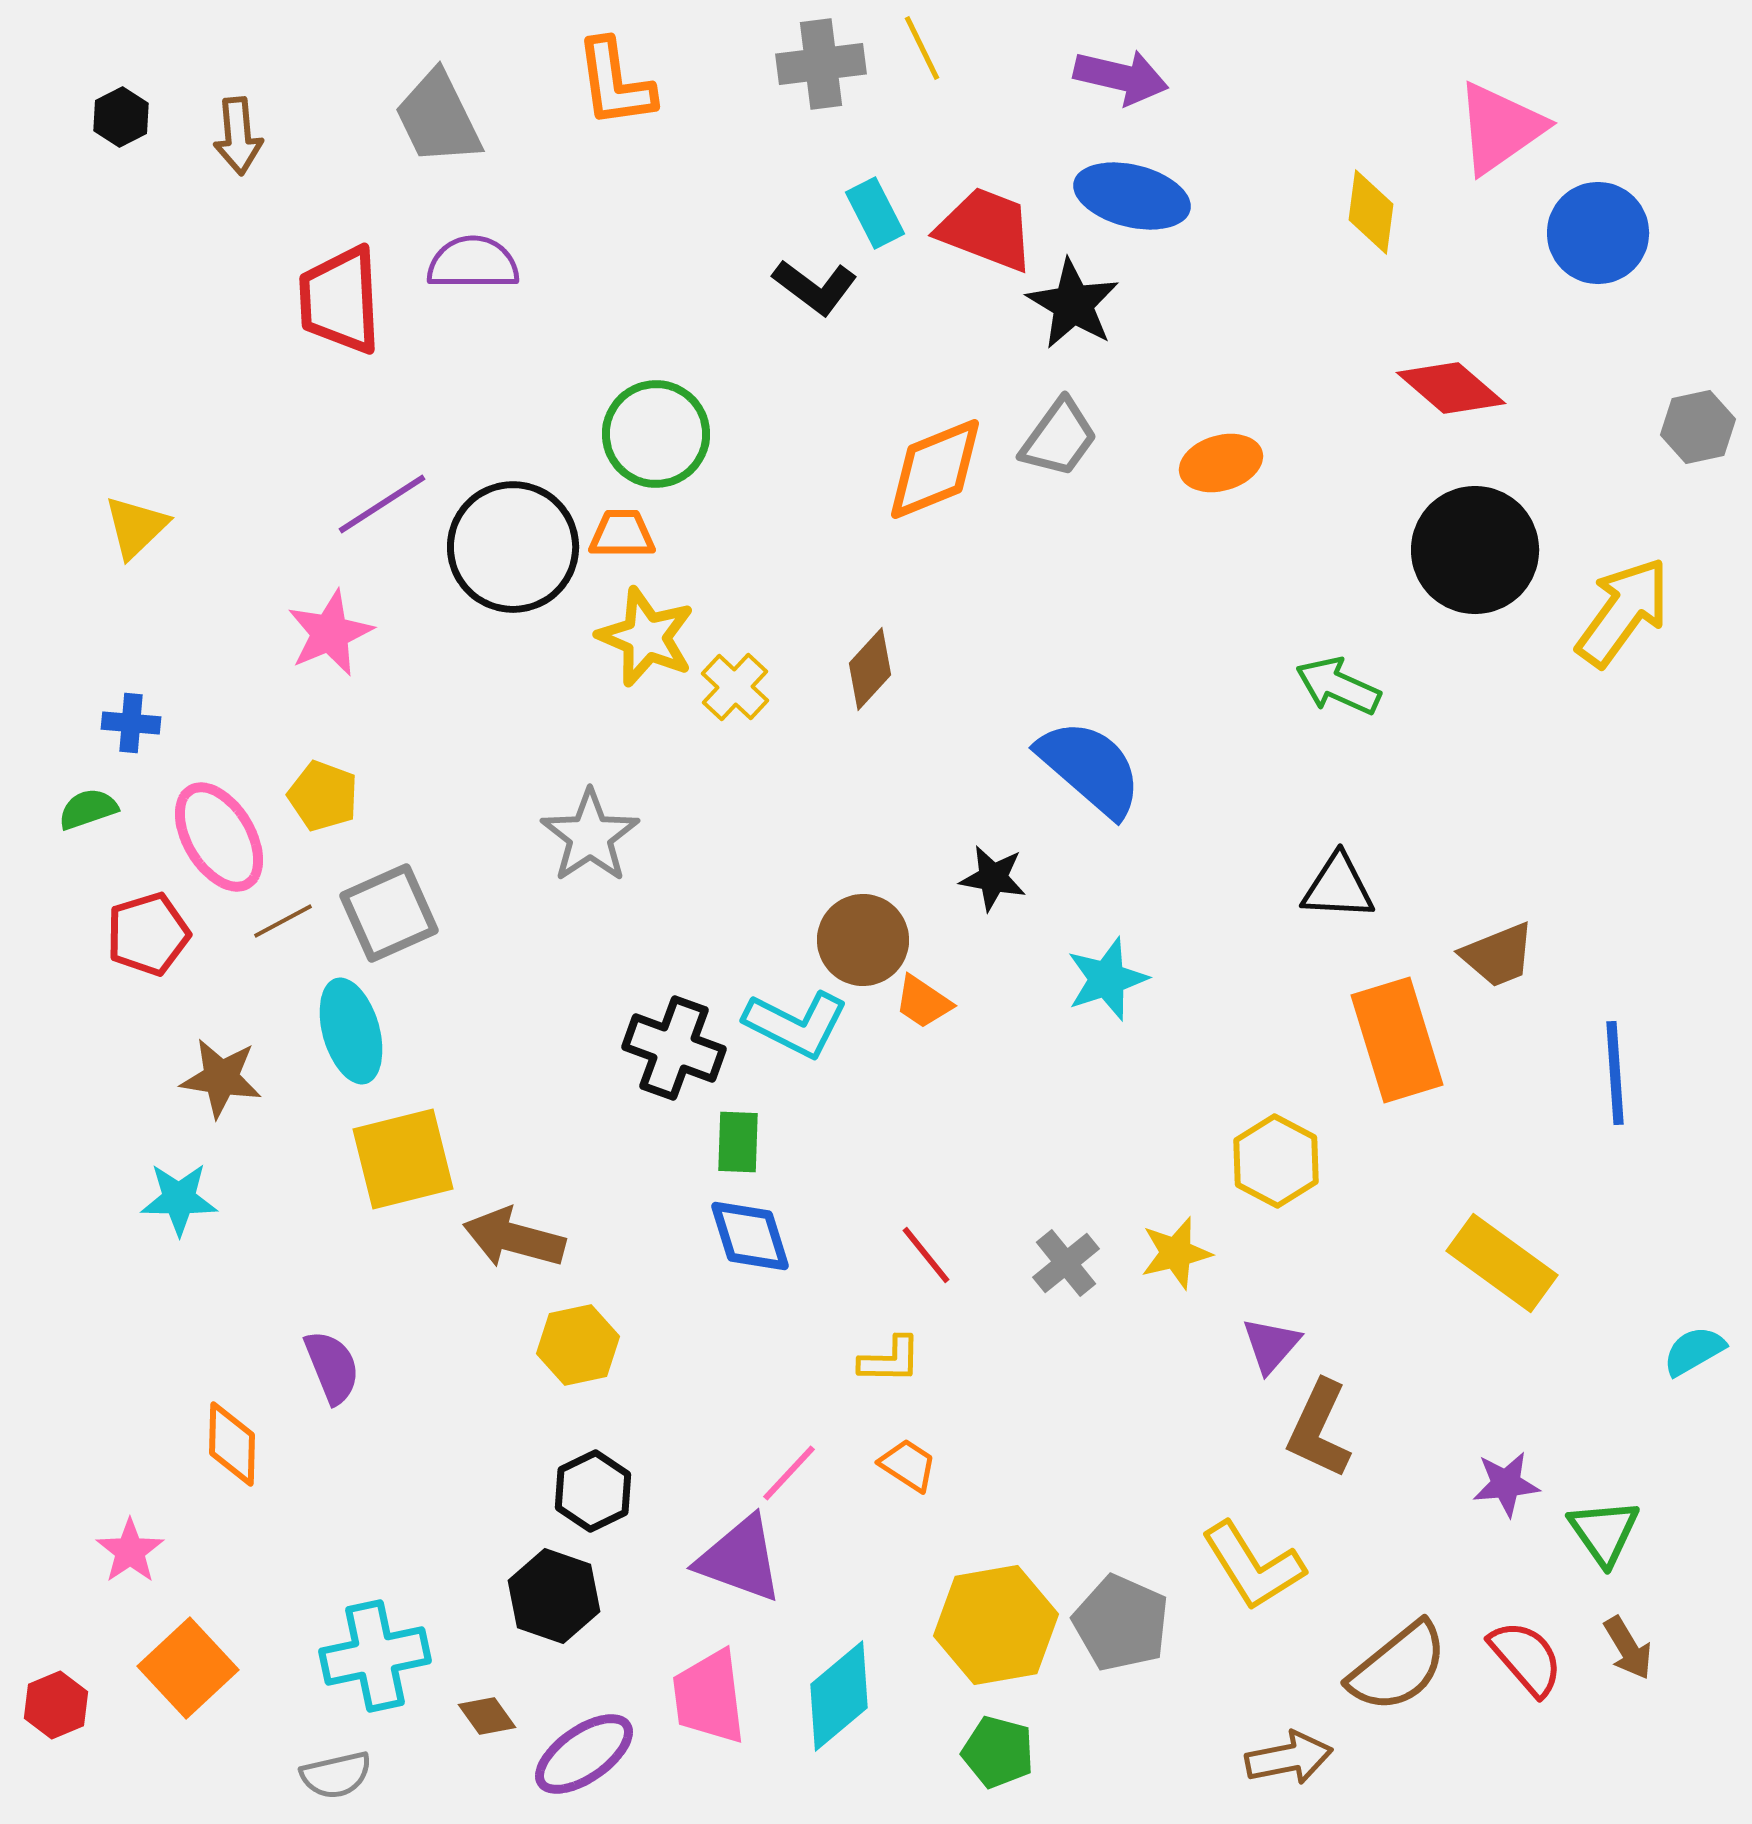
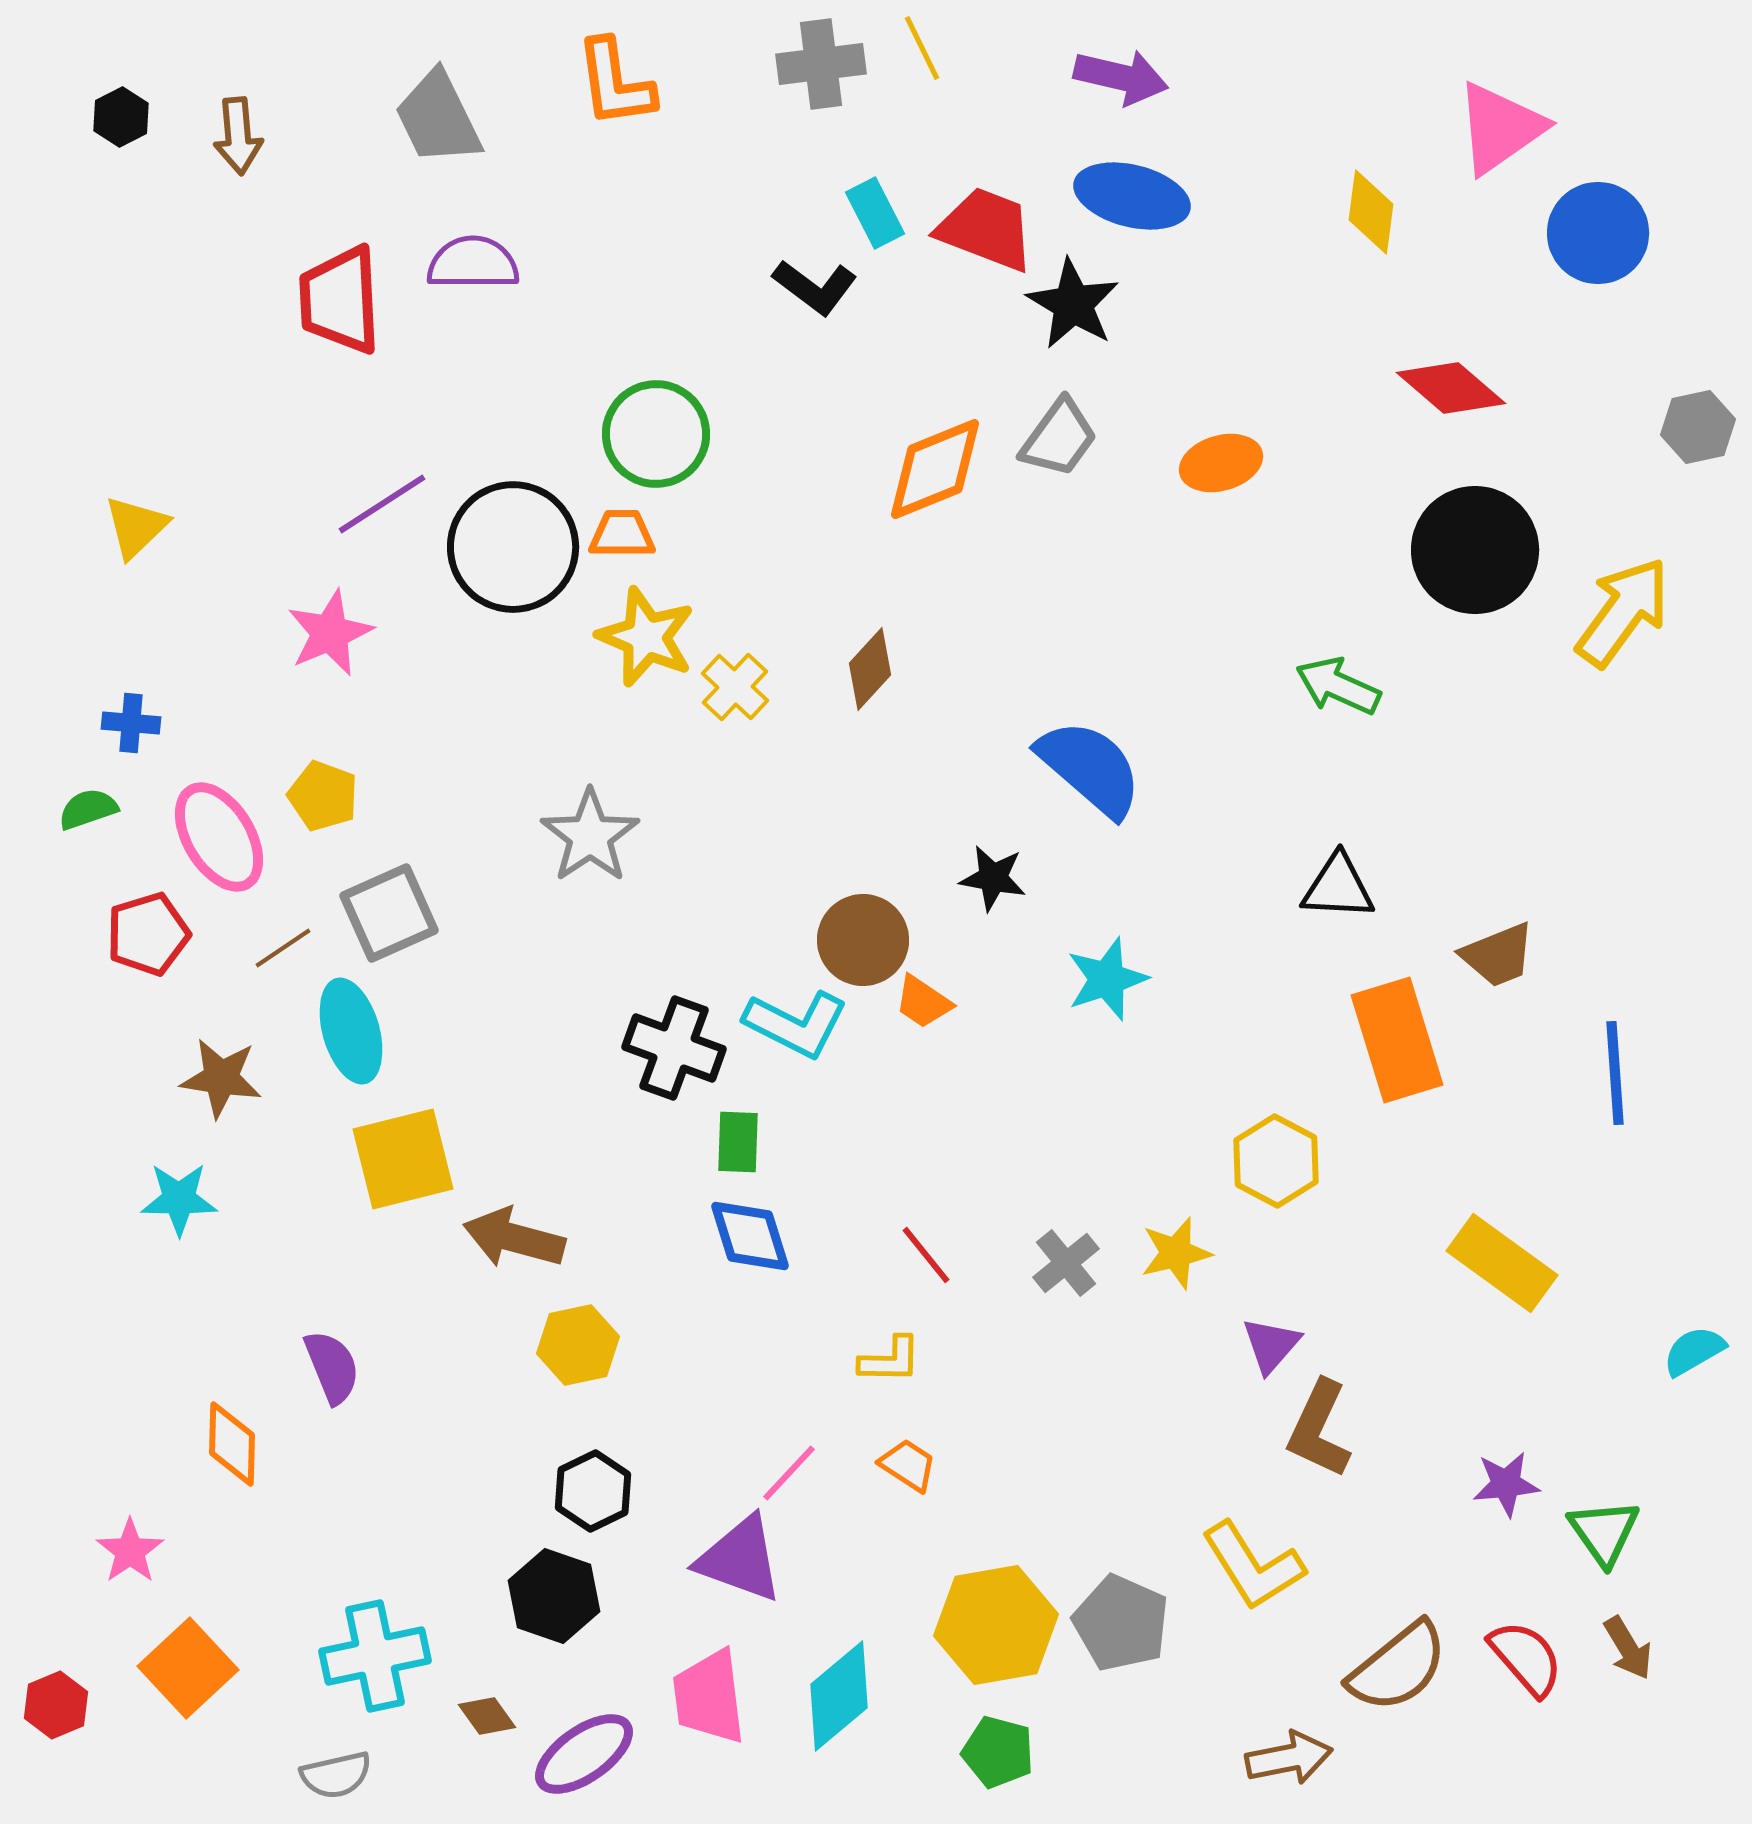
brown line at (283, 921): moved 27 px down; rotated 6 degrees counterclockwise
